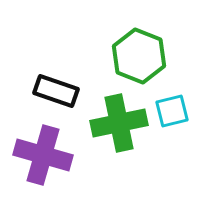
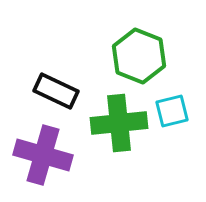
black rectangle: rotated 6 degrees clockwise
green cross: rotated 6 degrees clockwise
